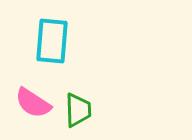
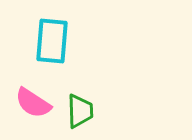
green trapezoid: moved 2 px right, 1 px down
